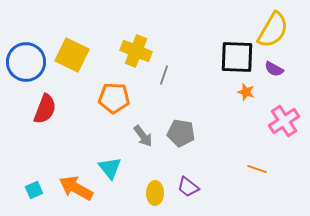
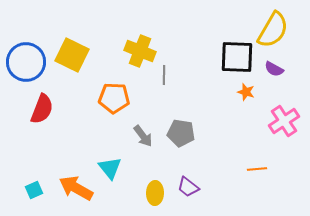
yellow cross: moved 4 px right
gray line: rotated 18 degrees counterclockwise
red semicircle: moved 3 px left
orange line: rotated 24 degrees counterclockwise
